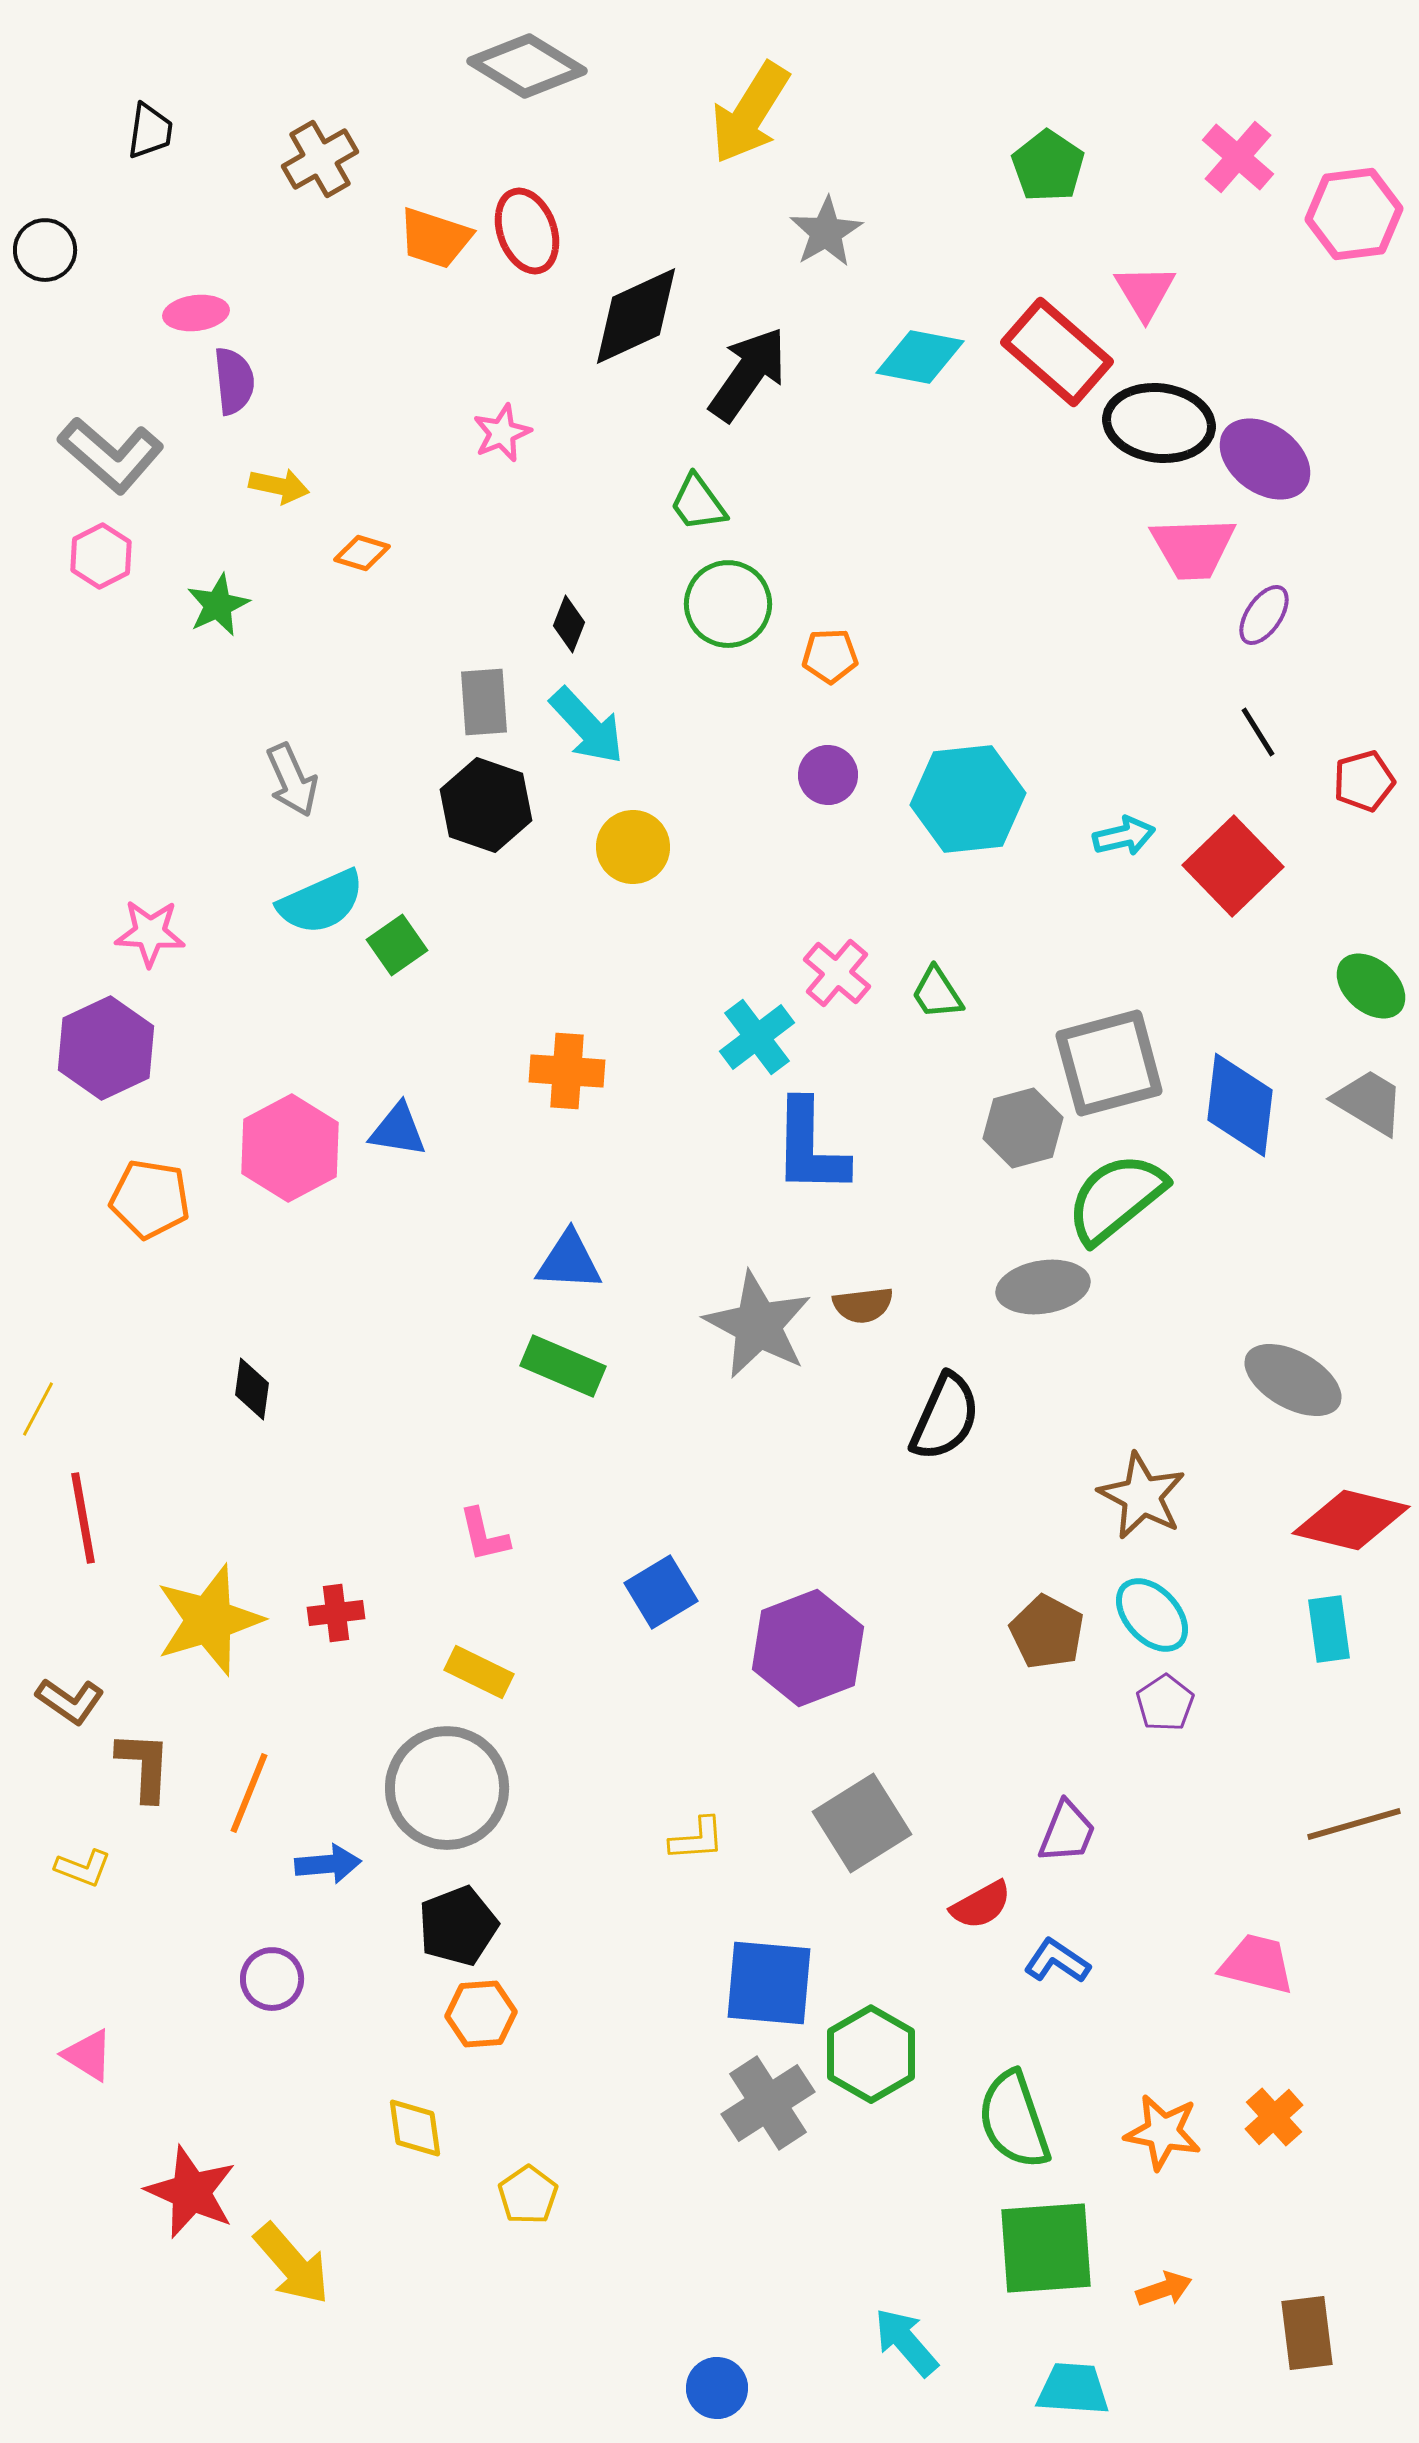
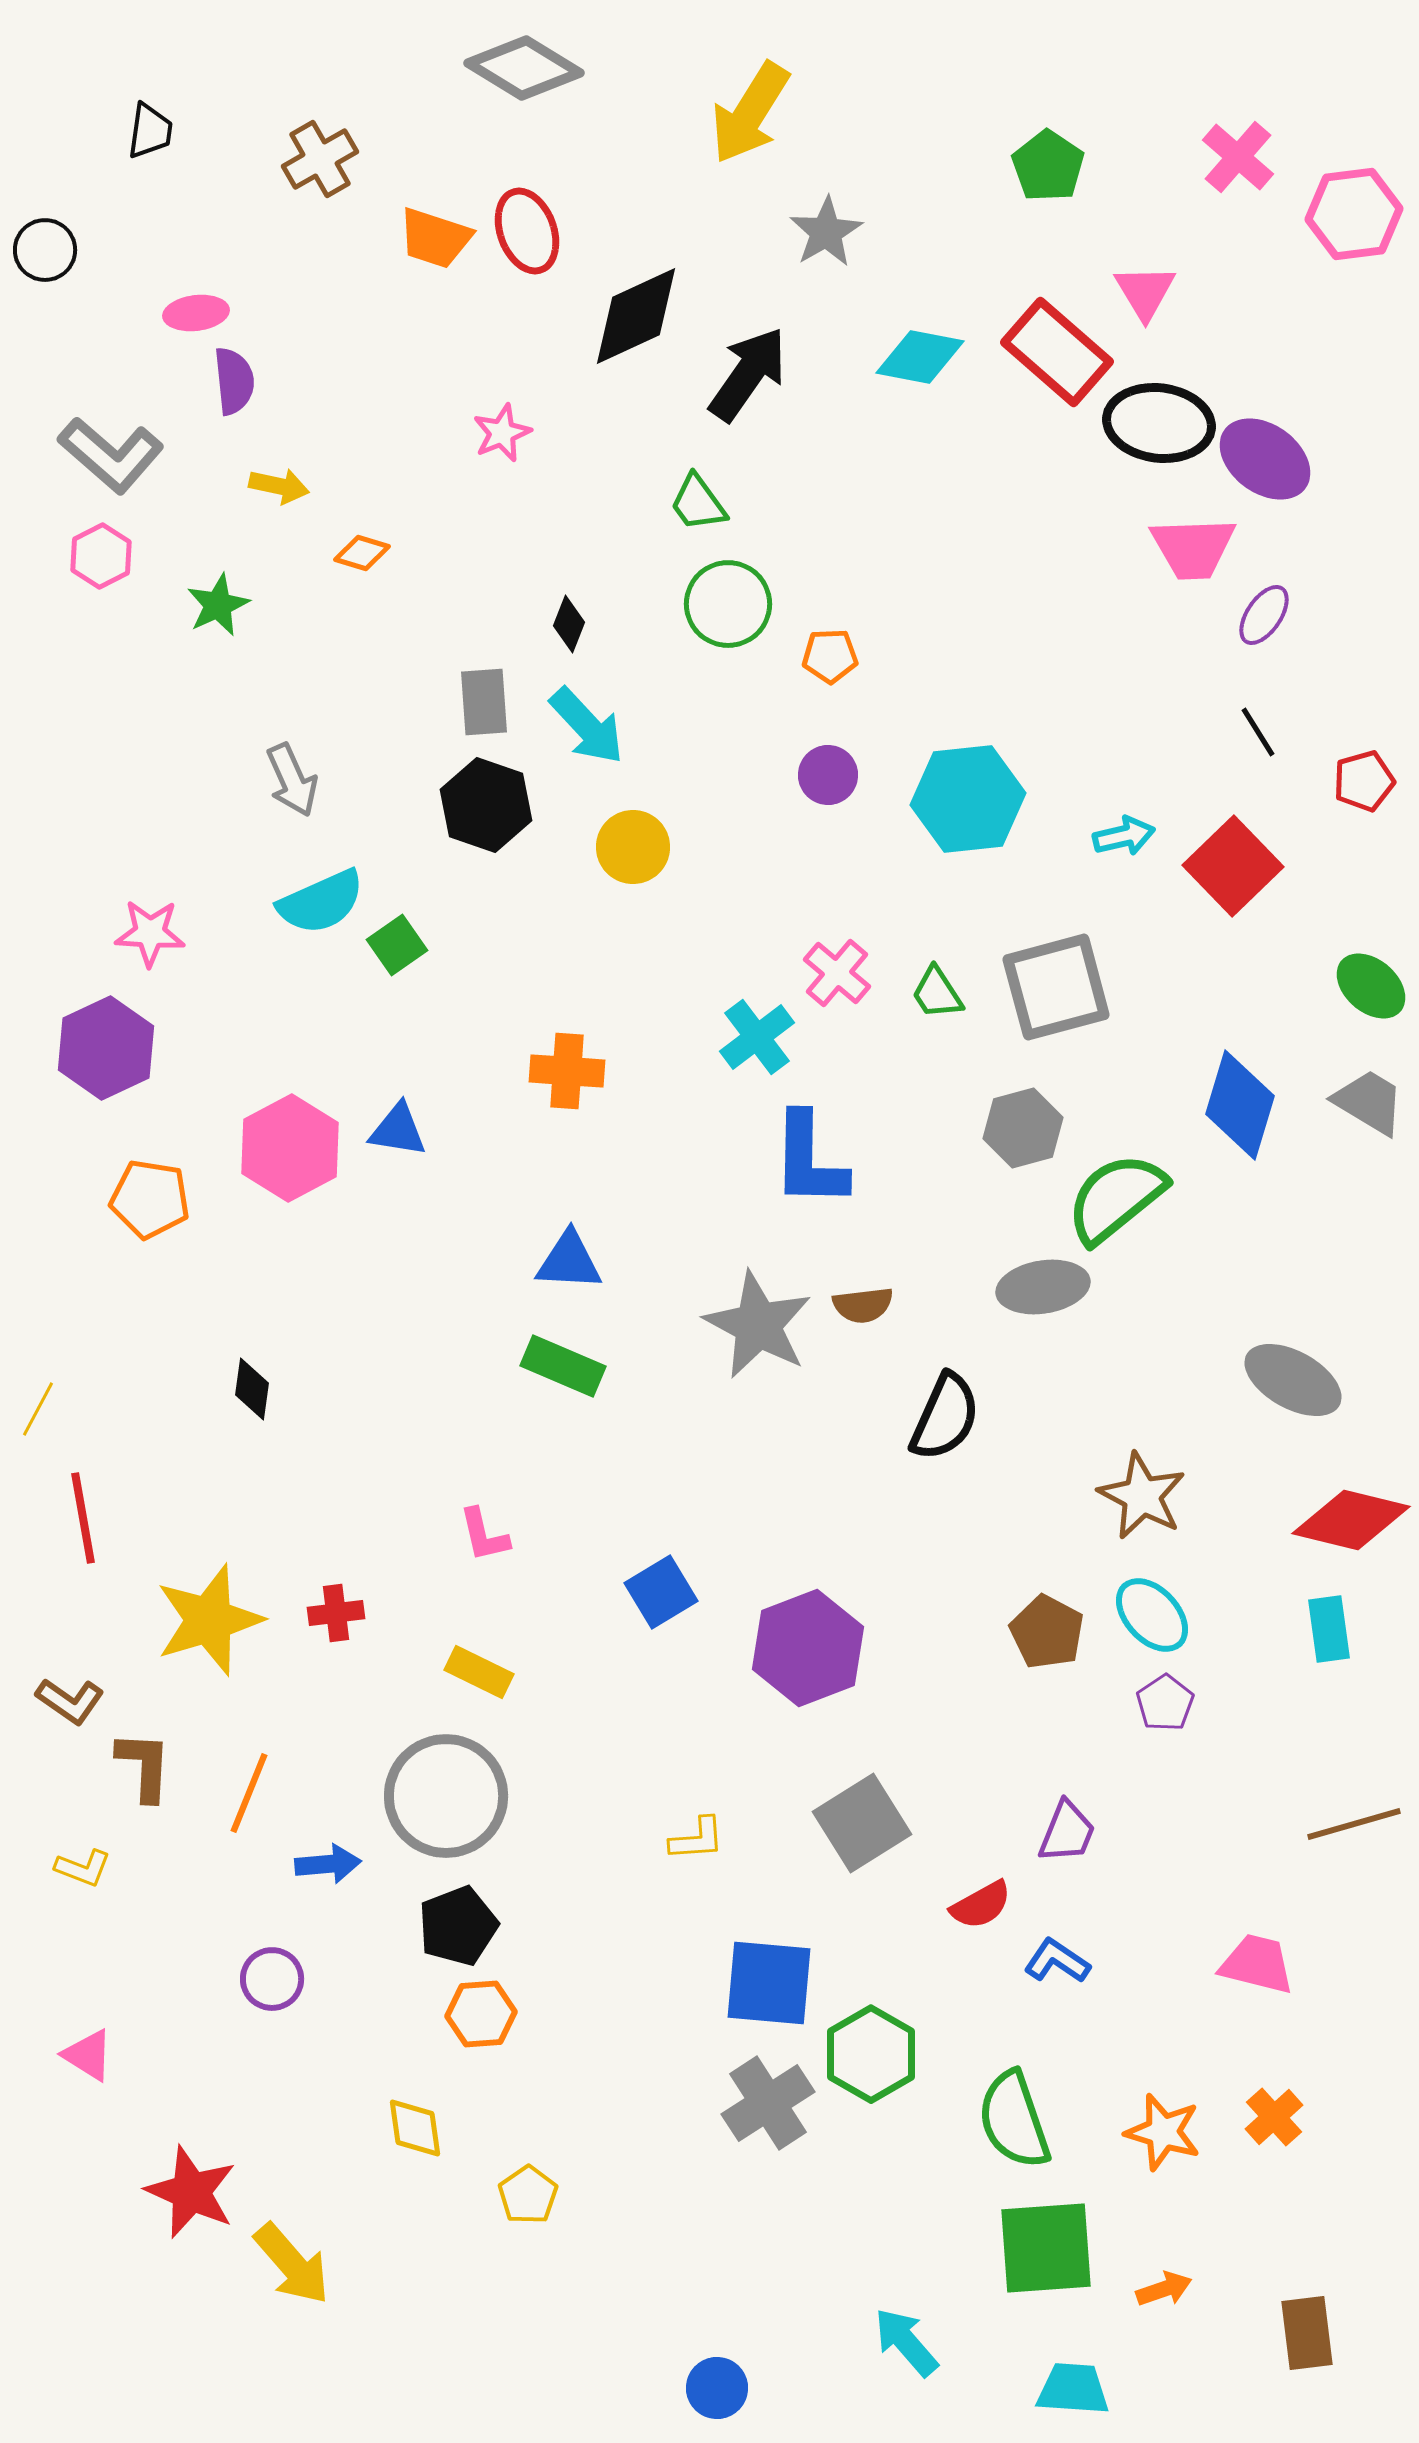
gray diamond at (527, 66): moved 3 px left, 2 px down
gray square at (1109, 1063): moved 53 px left, 76 px up
blue diamond at (1240, 1105): rotated 10 degrees clockwise
blue L-shape at (810, 1147): moved 1 px left, 13 px down
gray circle at (447, 1788): moved 1 px left, 8 px down
orange star at (1163, 2132): rotated 6 degrees clockwise
